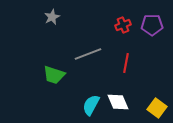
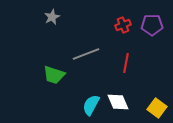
gray line: moved 2 px left
